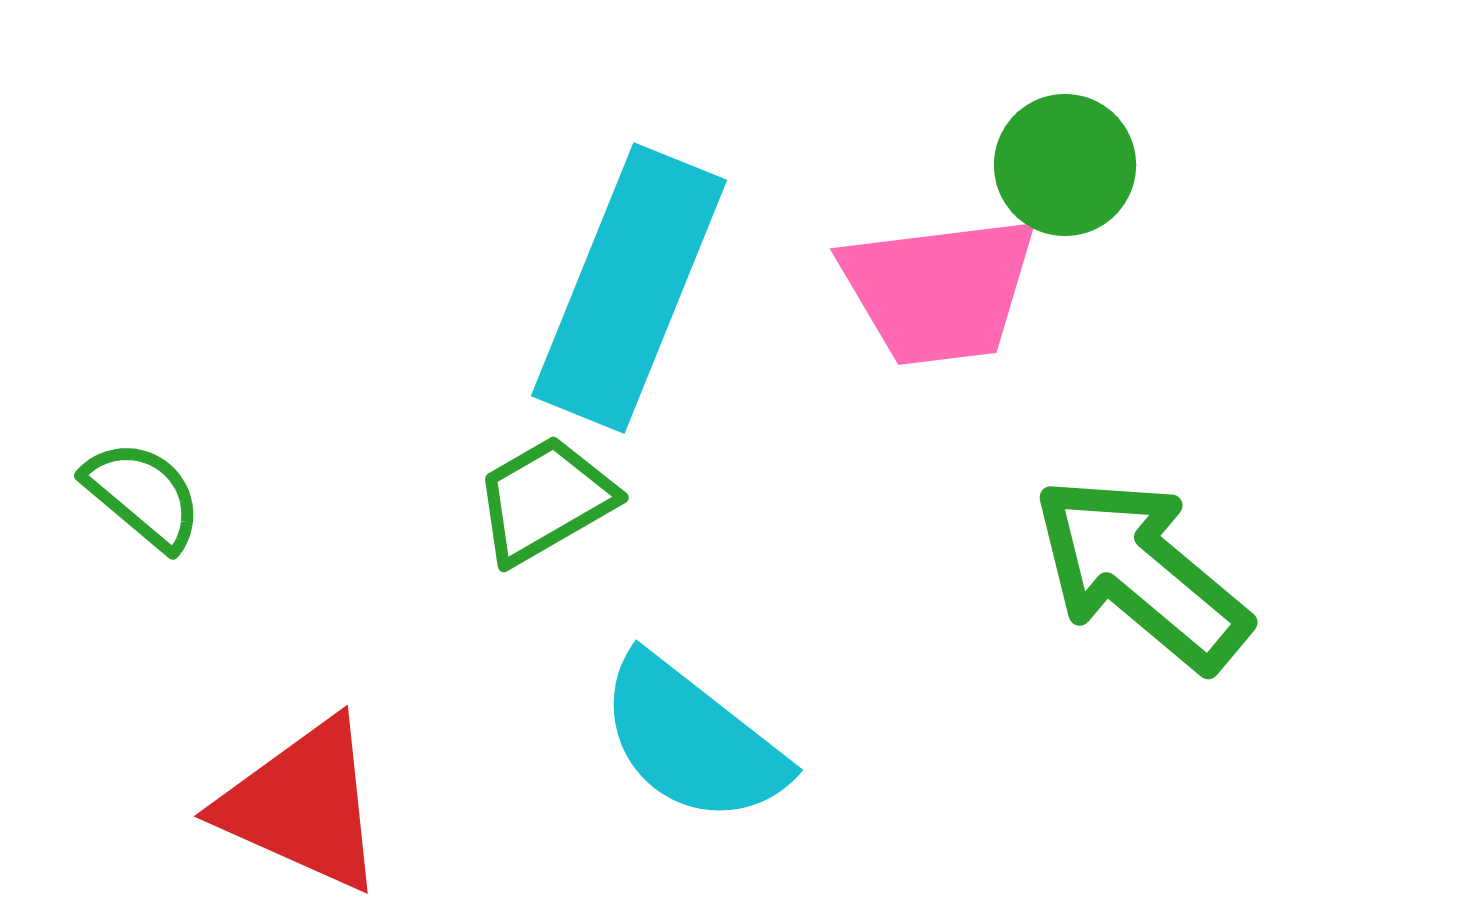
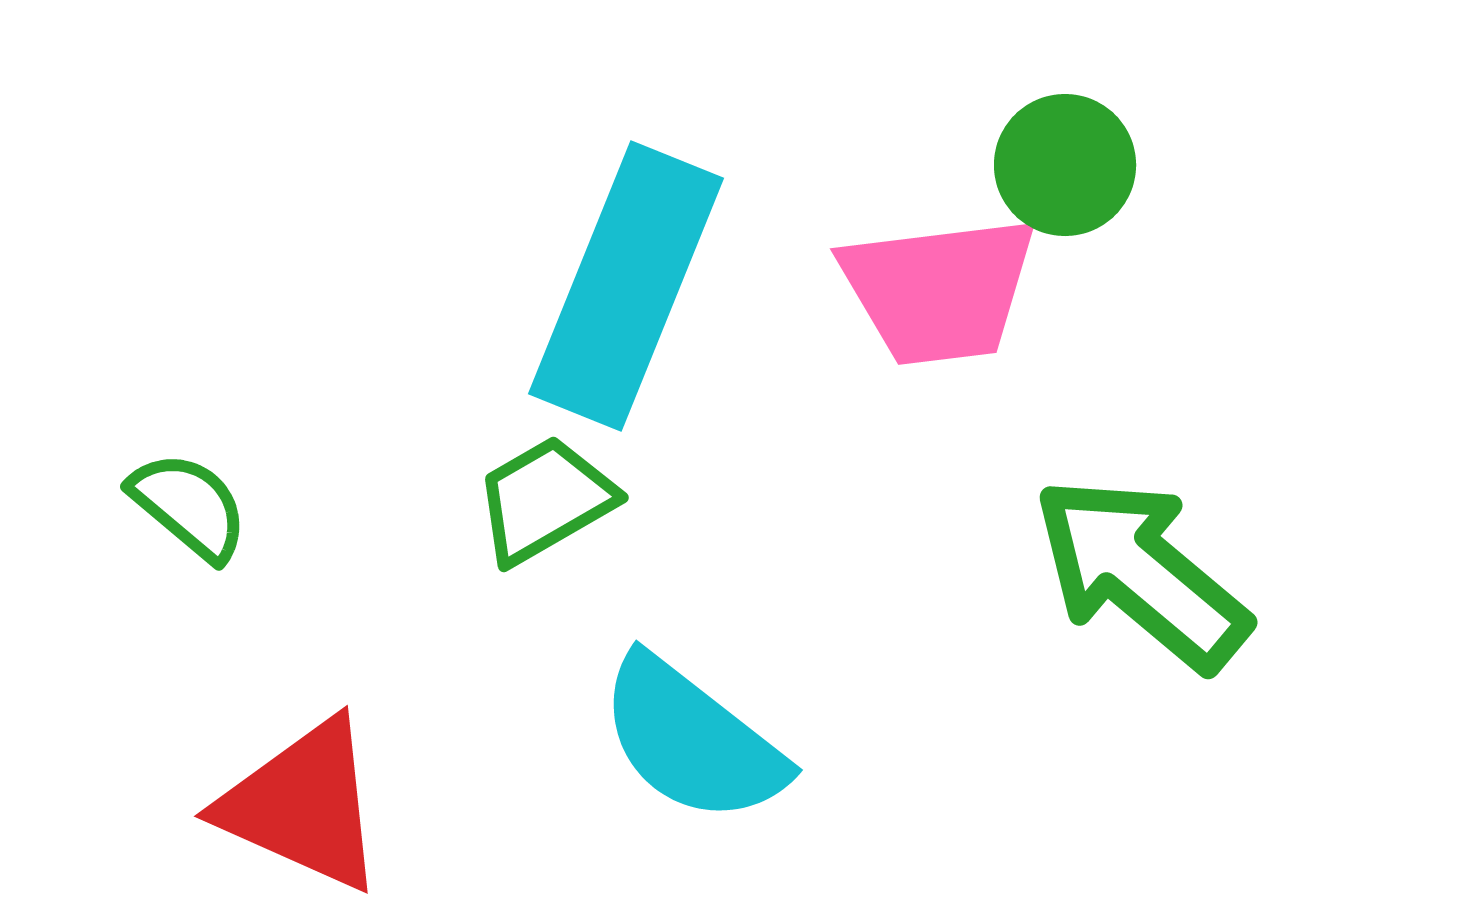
cyan rectangle: moved 3 px left, 2 px up
green semicircle: moved 46 px right, 11 px down
